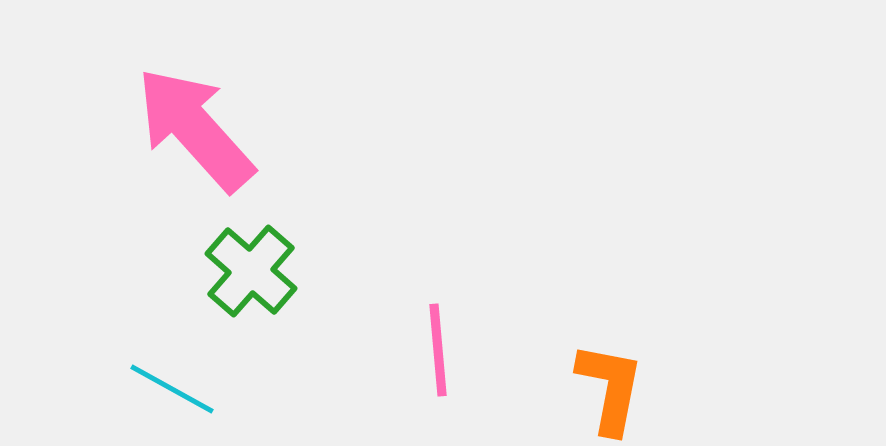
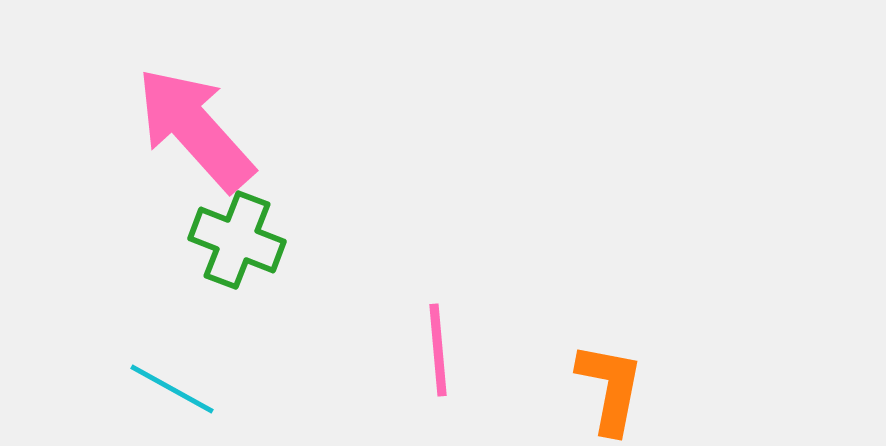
green cross: moved 14 px left, 31 px up; rotated 20 degrees counterclockwise
